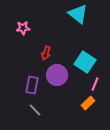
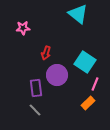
purple rectangle: moved 4 px right, 3 px down; rotated 18 degrees counterclockwise
